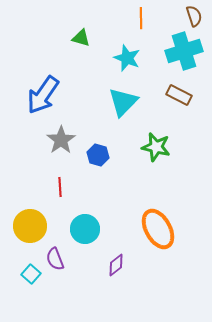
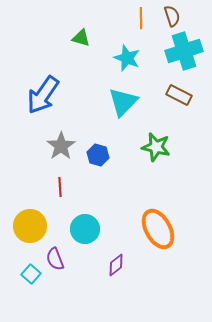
brown semicircle: moved 22 px left
gray star: moved 6 px down
